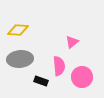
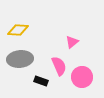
pink semicircle: rotated 18 degrees counterclockwise
